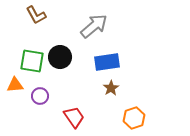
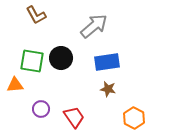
black circle: moved 1 px right, 1 px down
brown star: moved 3 px left, 1 px down; rotated 28 degrees counterclockwise
purple circle: moved 1 px right, 13 px down
orange hexagon: rotated 15 degrees counterclockwise
